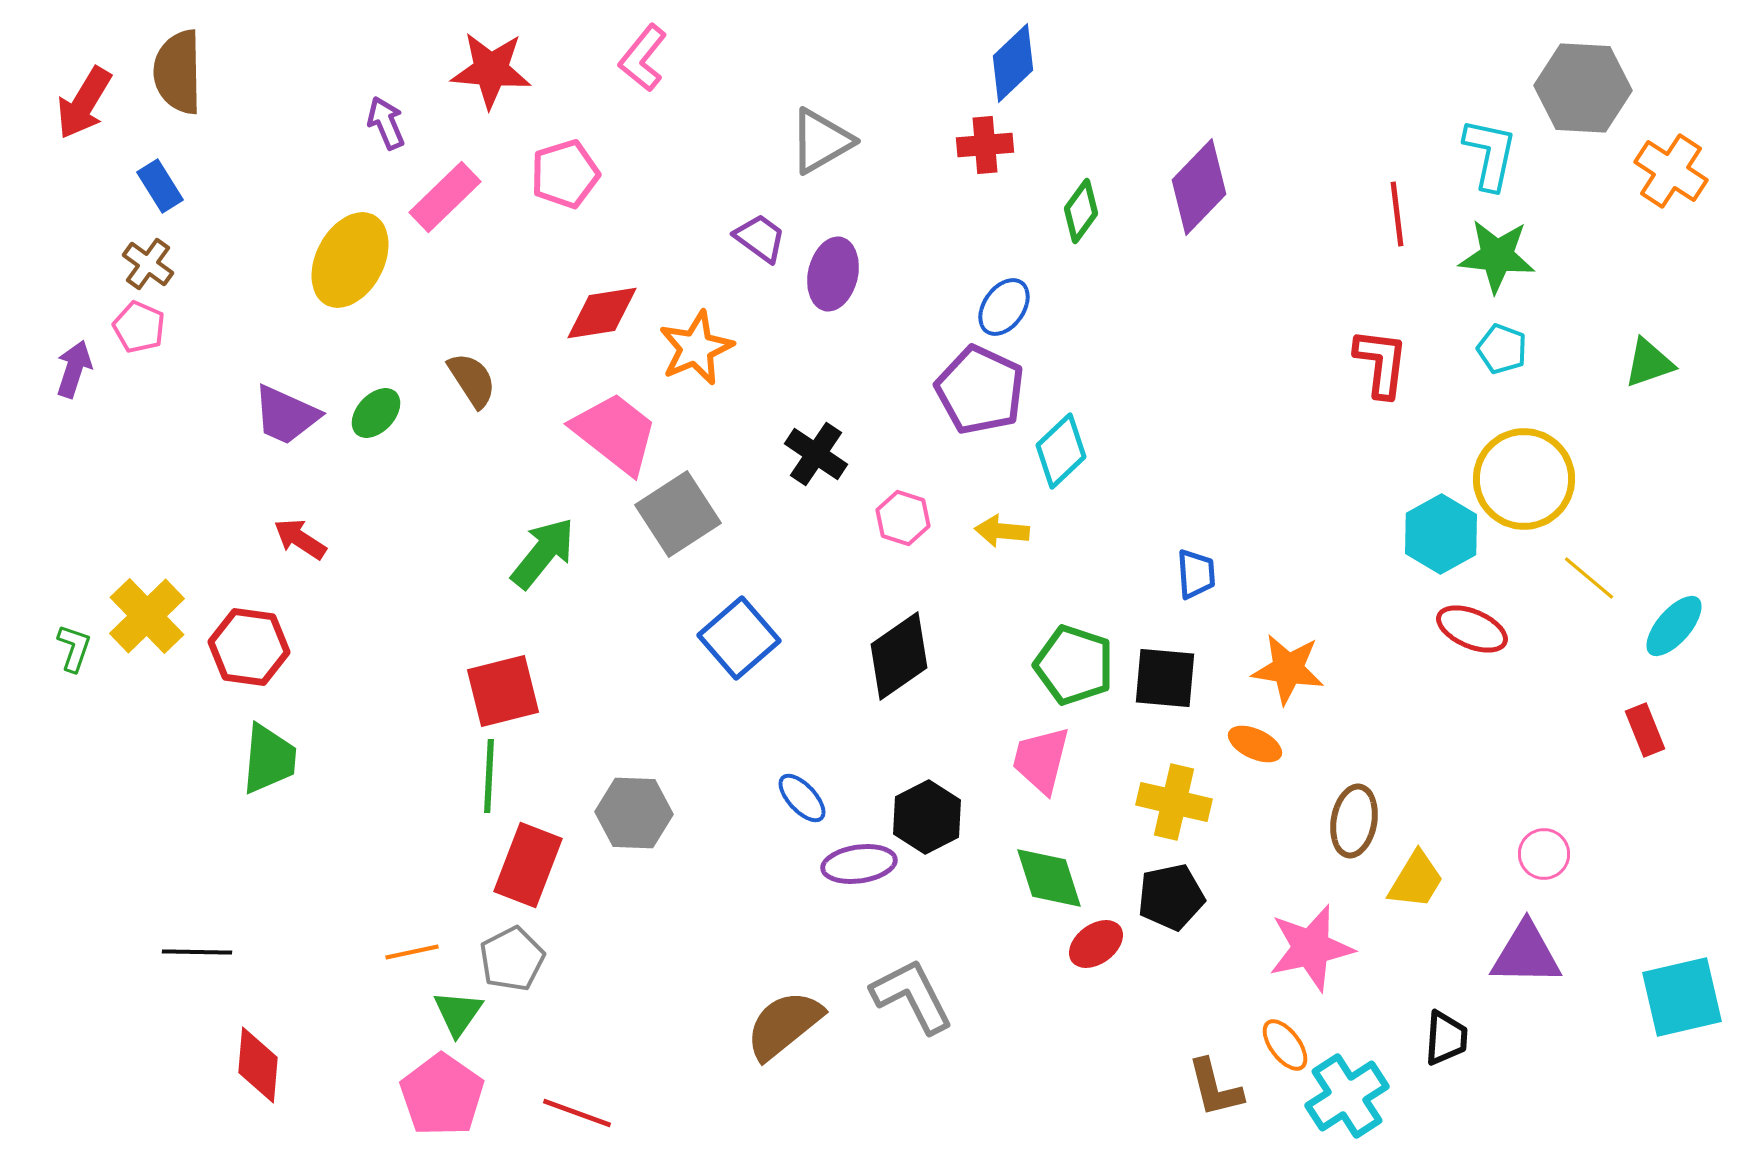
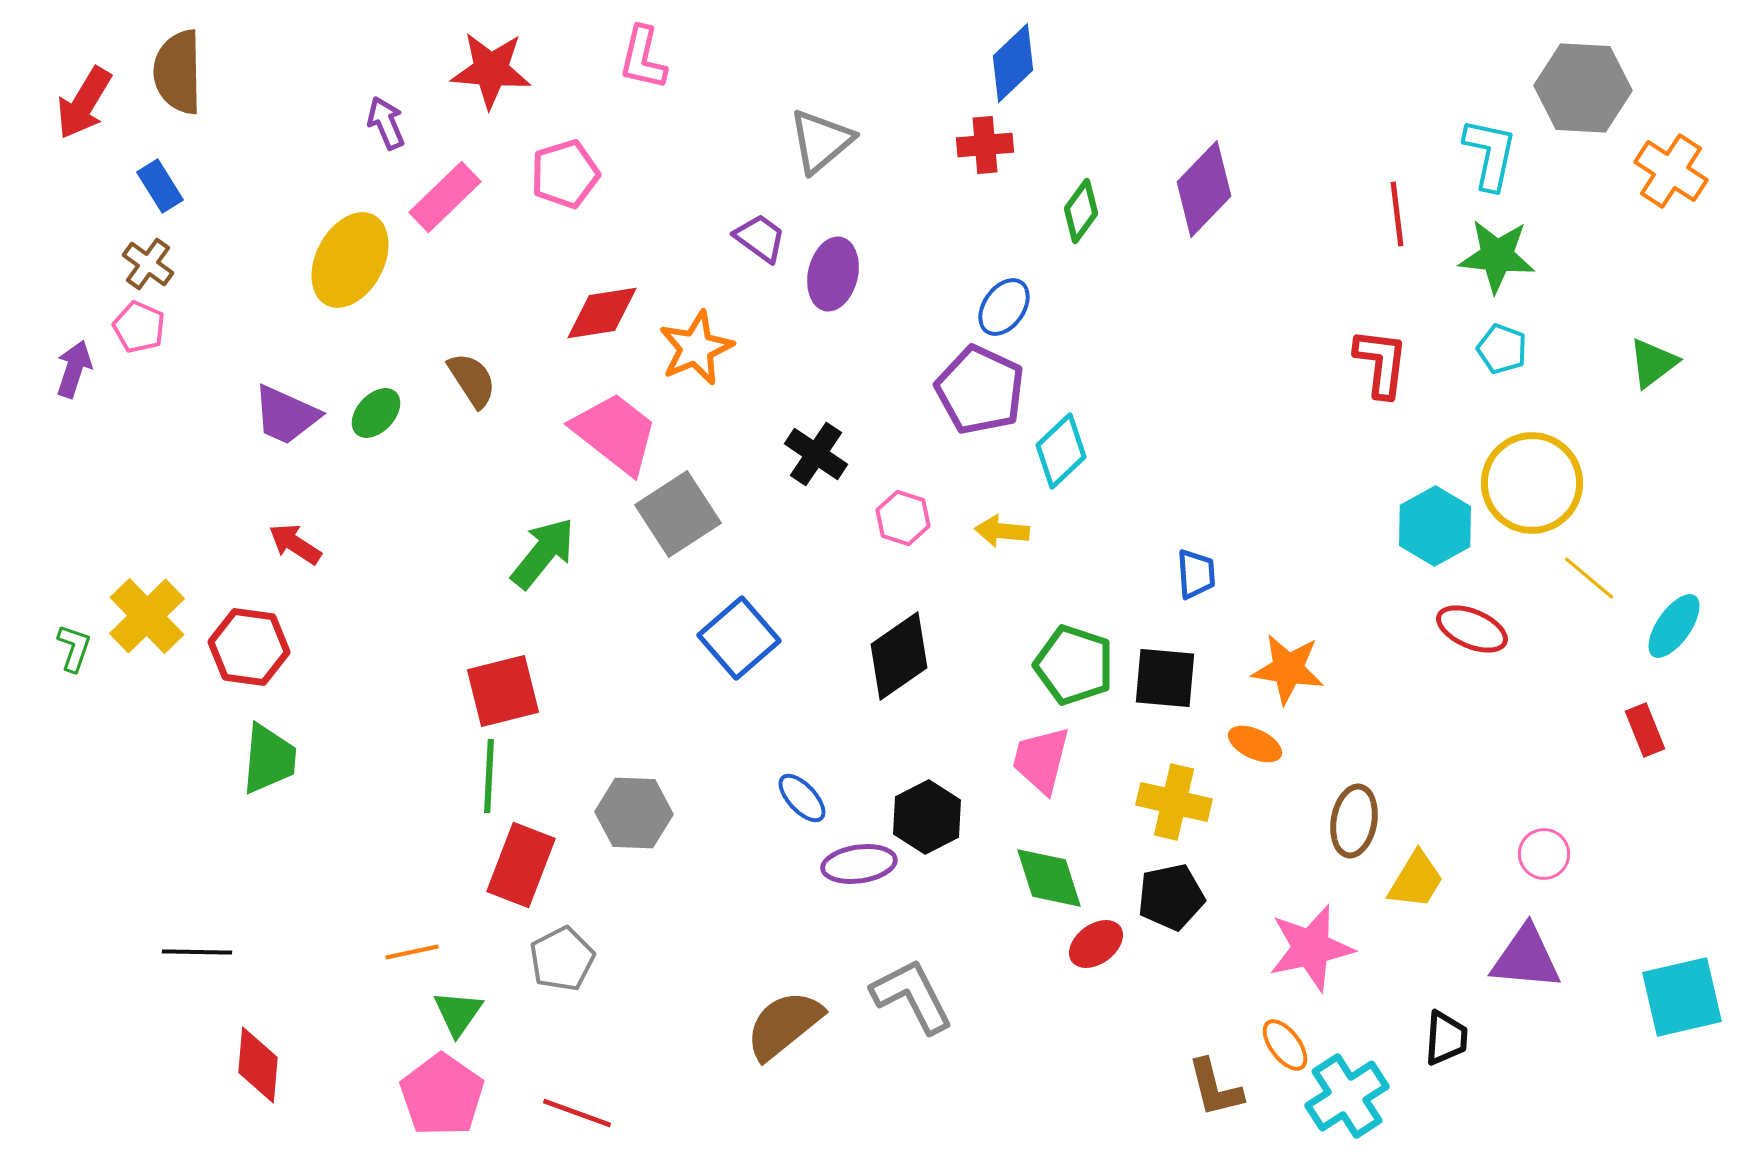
pink L-shape at (643, 58): rotated 26 degrees counterclockwise
gray triangle at (821, 141): rotated 10 degrees counterclockwise
purple diamond at (1199, 187): moved 5 px right, 2 px down
green triangle at (1649, 363): moved 4 px right; rotated 18 degrees counterclockwise
yellow circle at (1524, 479): moved 8 px right, 4 px down
cyan hexagon at (1441, 534): moved 6 px left, 8 px up
red arrow at (300, 539): moved 5 px left, 5 px down
cyan ellipse at (1674, 626): rotated 6 degrees counterclockwise
red rectangle at (528, 865): moved 7 px left
purple triangle at (1526, 954): moved 4 px down; rotated 4 degrees clockwise
gray pentagon at (512, 959): moved 50 px right
